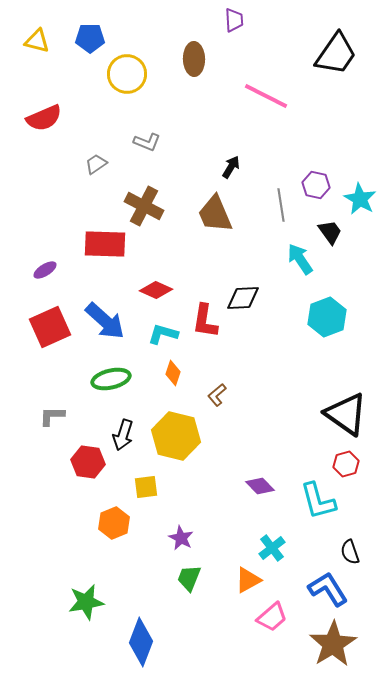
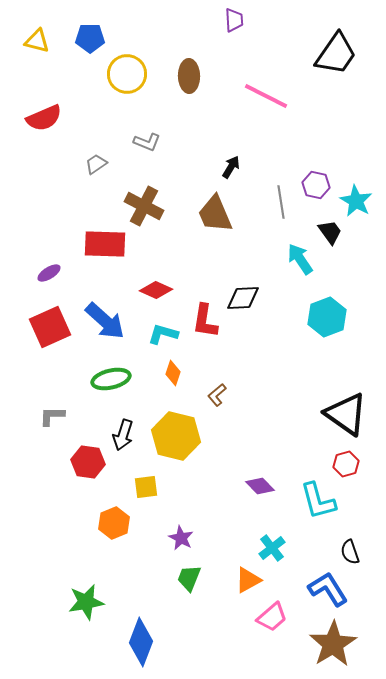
brown ellipse at (194, 59): moved 5 px left, 17 px down
cyan star at (360, 199): moved 4 px left, 2 px down
gray line at (281, 205): moved 3 px up
purple ellipse at (45, 270): moved 4 px right, 3 px down
